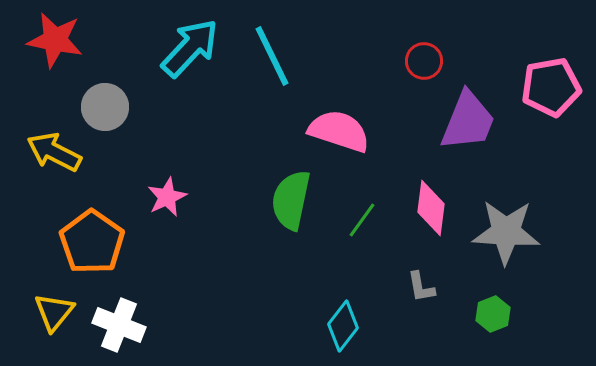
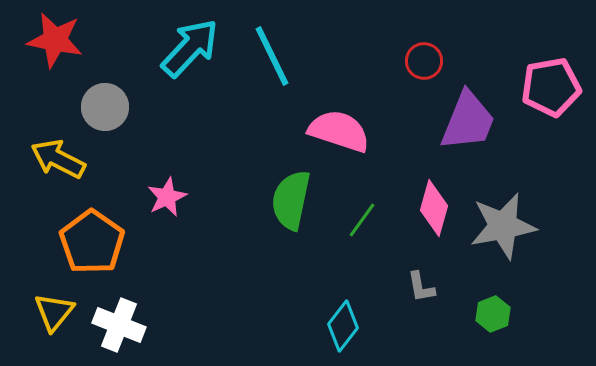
yellow arrow: moved 4 px right, 7 px down
pink diamond: moved 3 px right; rotated 8 degrees clockwise
gray star: moved 3 px left, 6 px up; rotated 14 degrees counterclockwise
